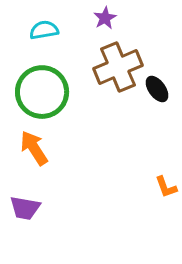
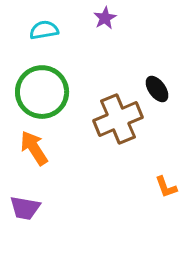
brown cross: moved 52 px down
